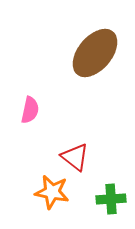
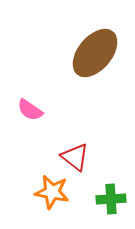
pink semicircle: rotated 112 degrees clockwise
